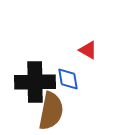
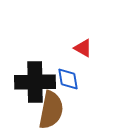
red triangle: moved 5 px left, 2 px up
brown semicircle: moved 1 px up
